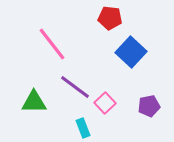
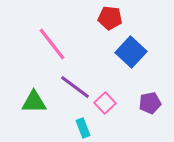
purple pentagon: moved 1 px right, 3 px up
